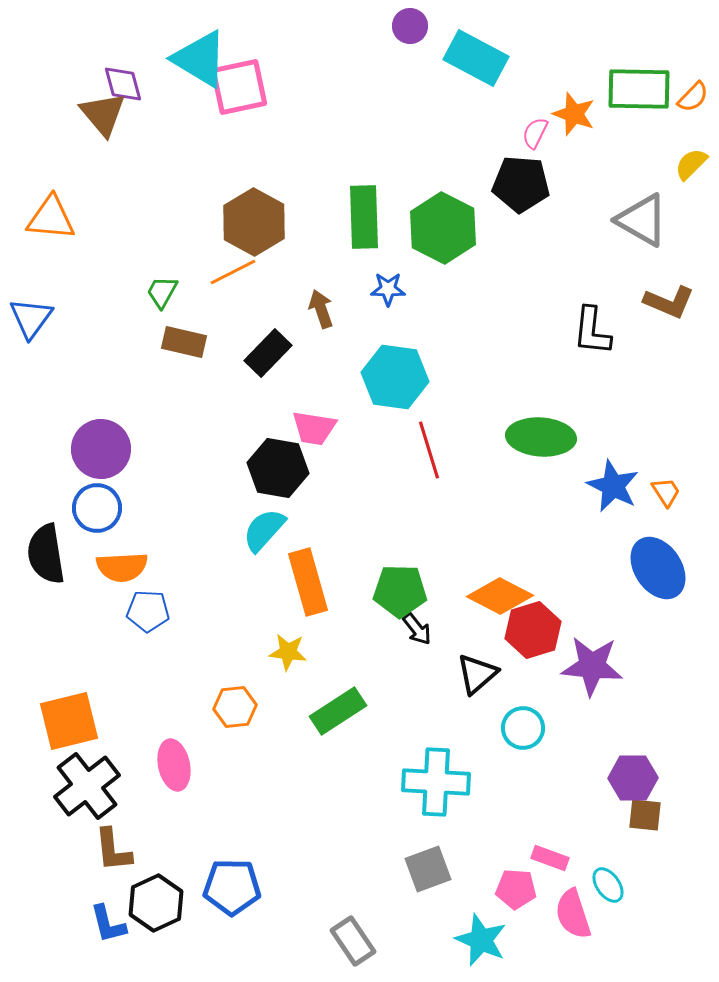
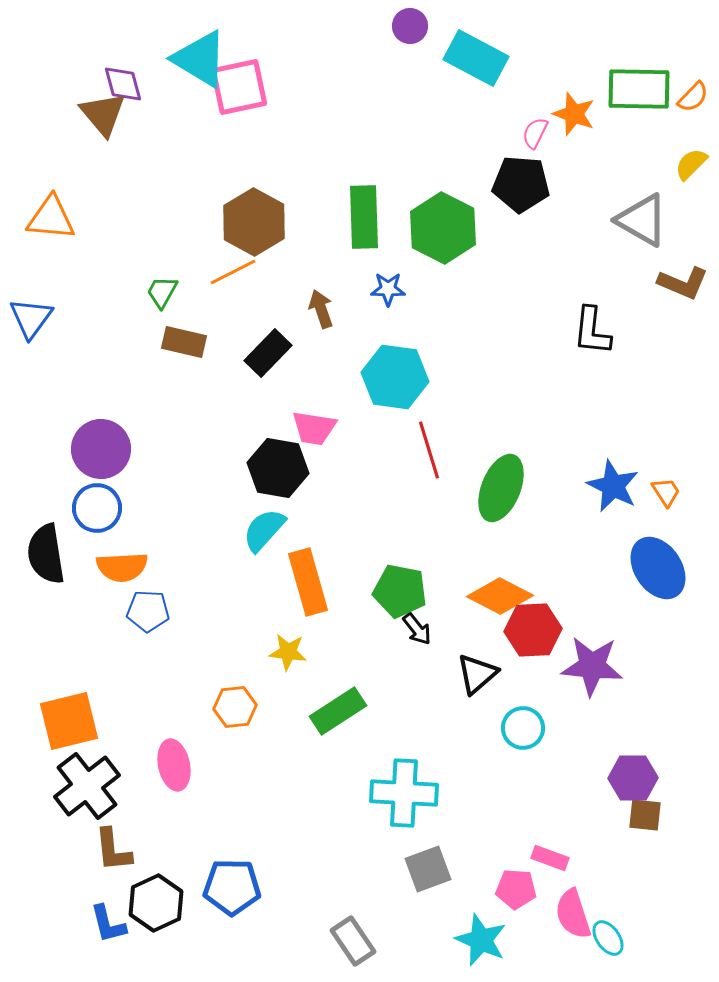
brown L-shape at (669, 302): moved 14 px right, 19 px up
green ellipse at (541, 437): moved 40 px left, 51 px down; rotated 72 degrees counterclockwise
green pentagon at (400, 591): rotated 10 degrees clockwise
red hexagon at (533, 630): rotated 14 degrees clockwise
cyan cross at (436, 782): moved 32 px left, 11 px down
cyan ellipse at (608, 885): moved 53 px down
